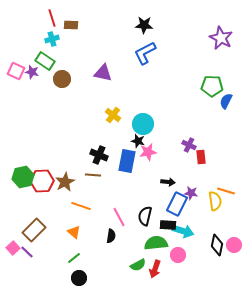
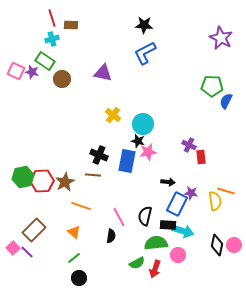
green semicircle at (138, 265): moved 1 px left, 2 px up
